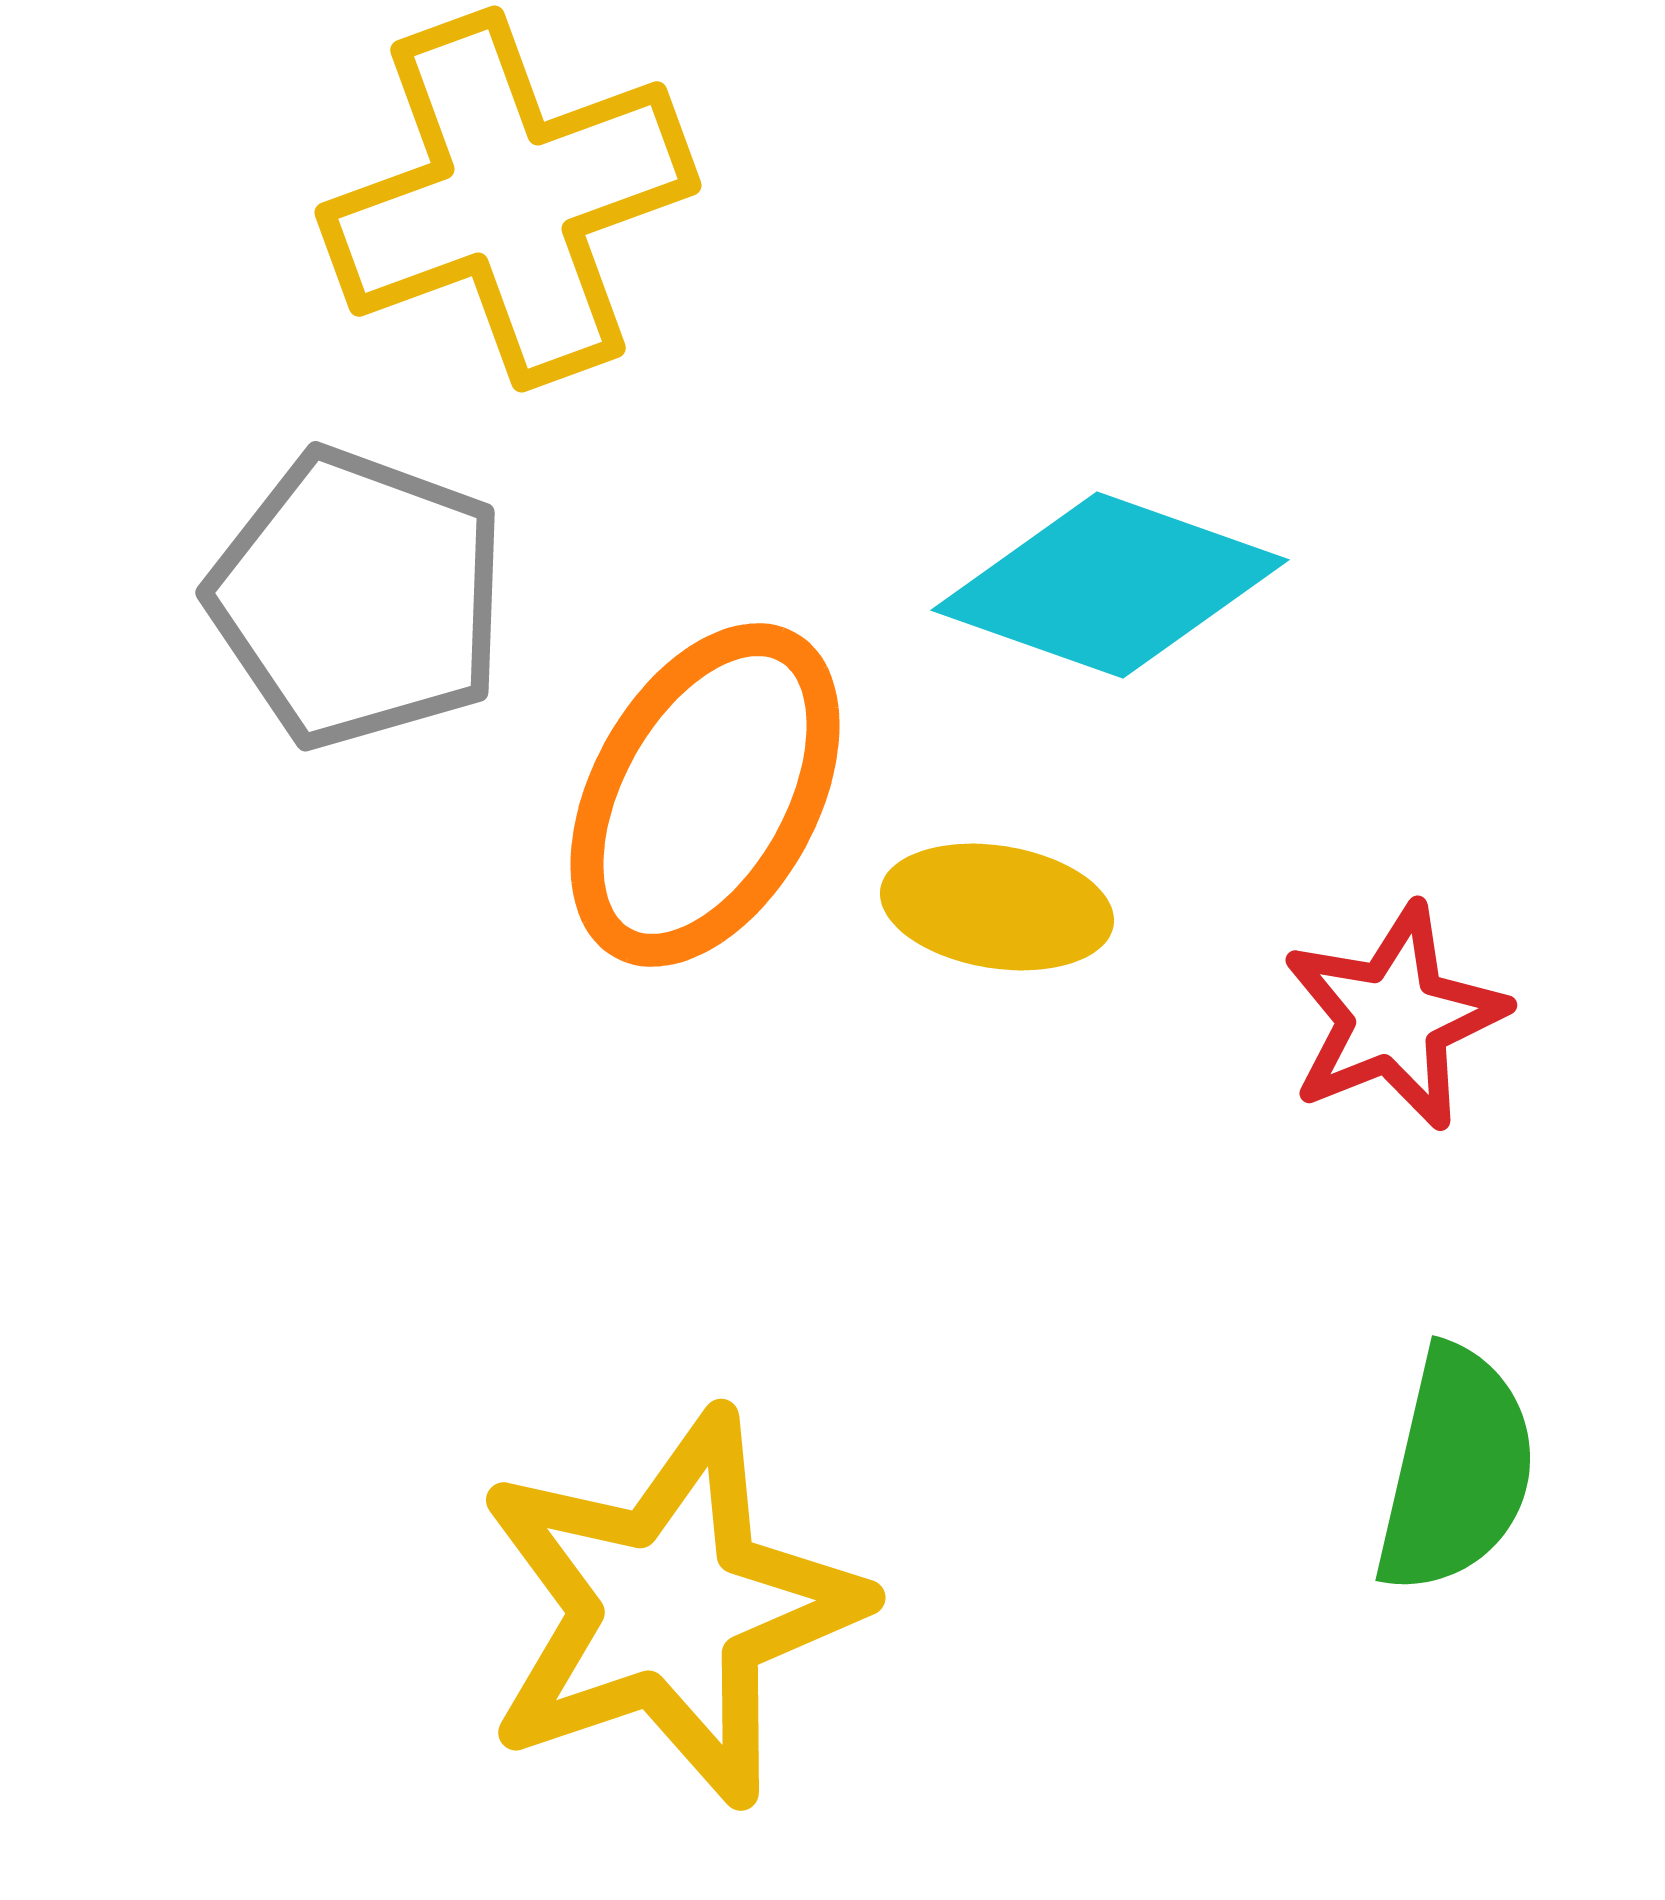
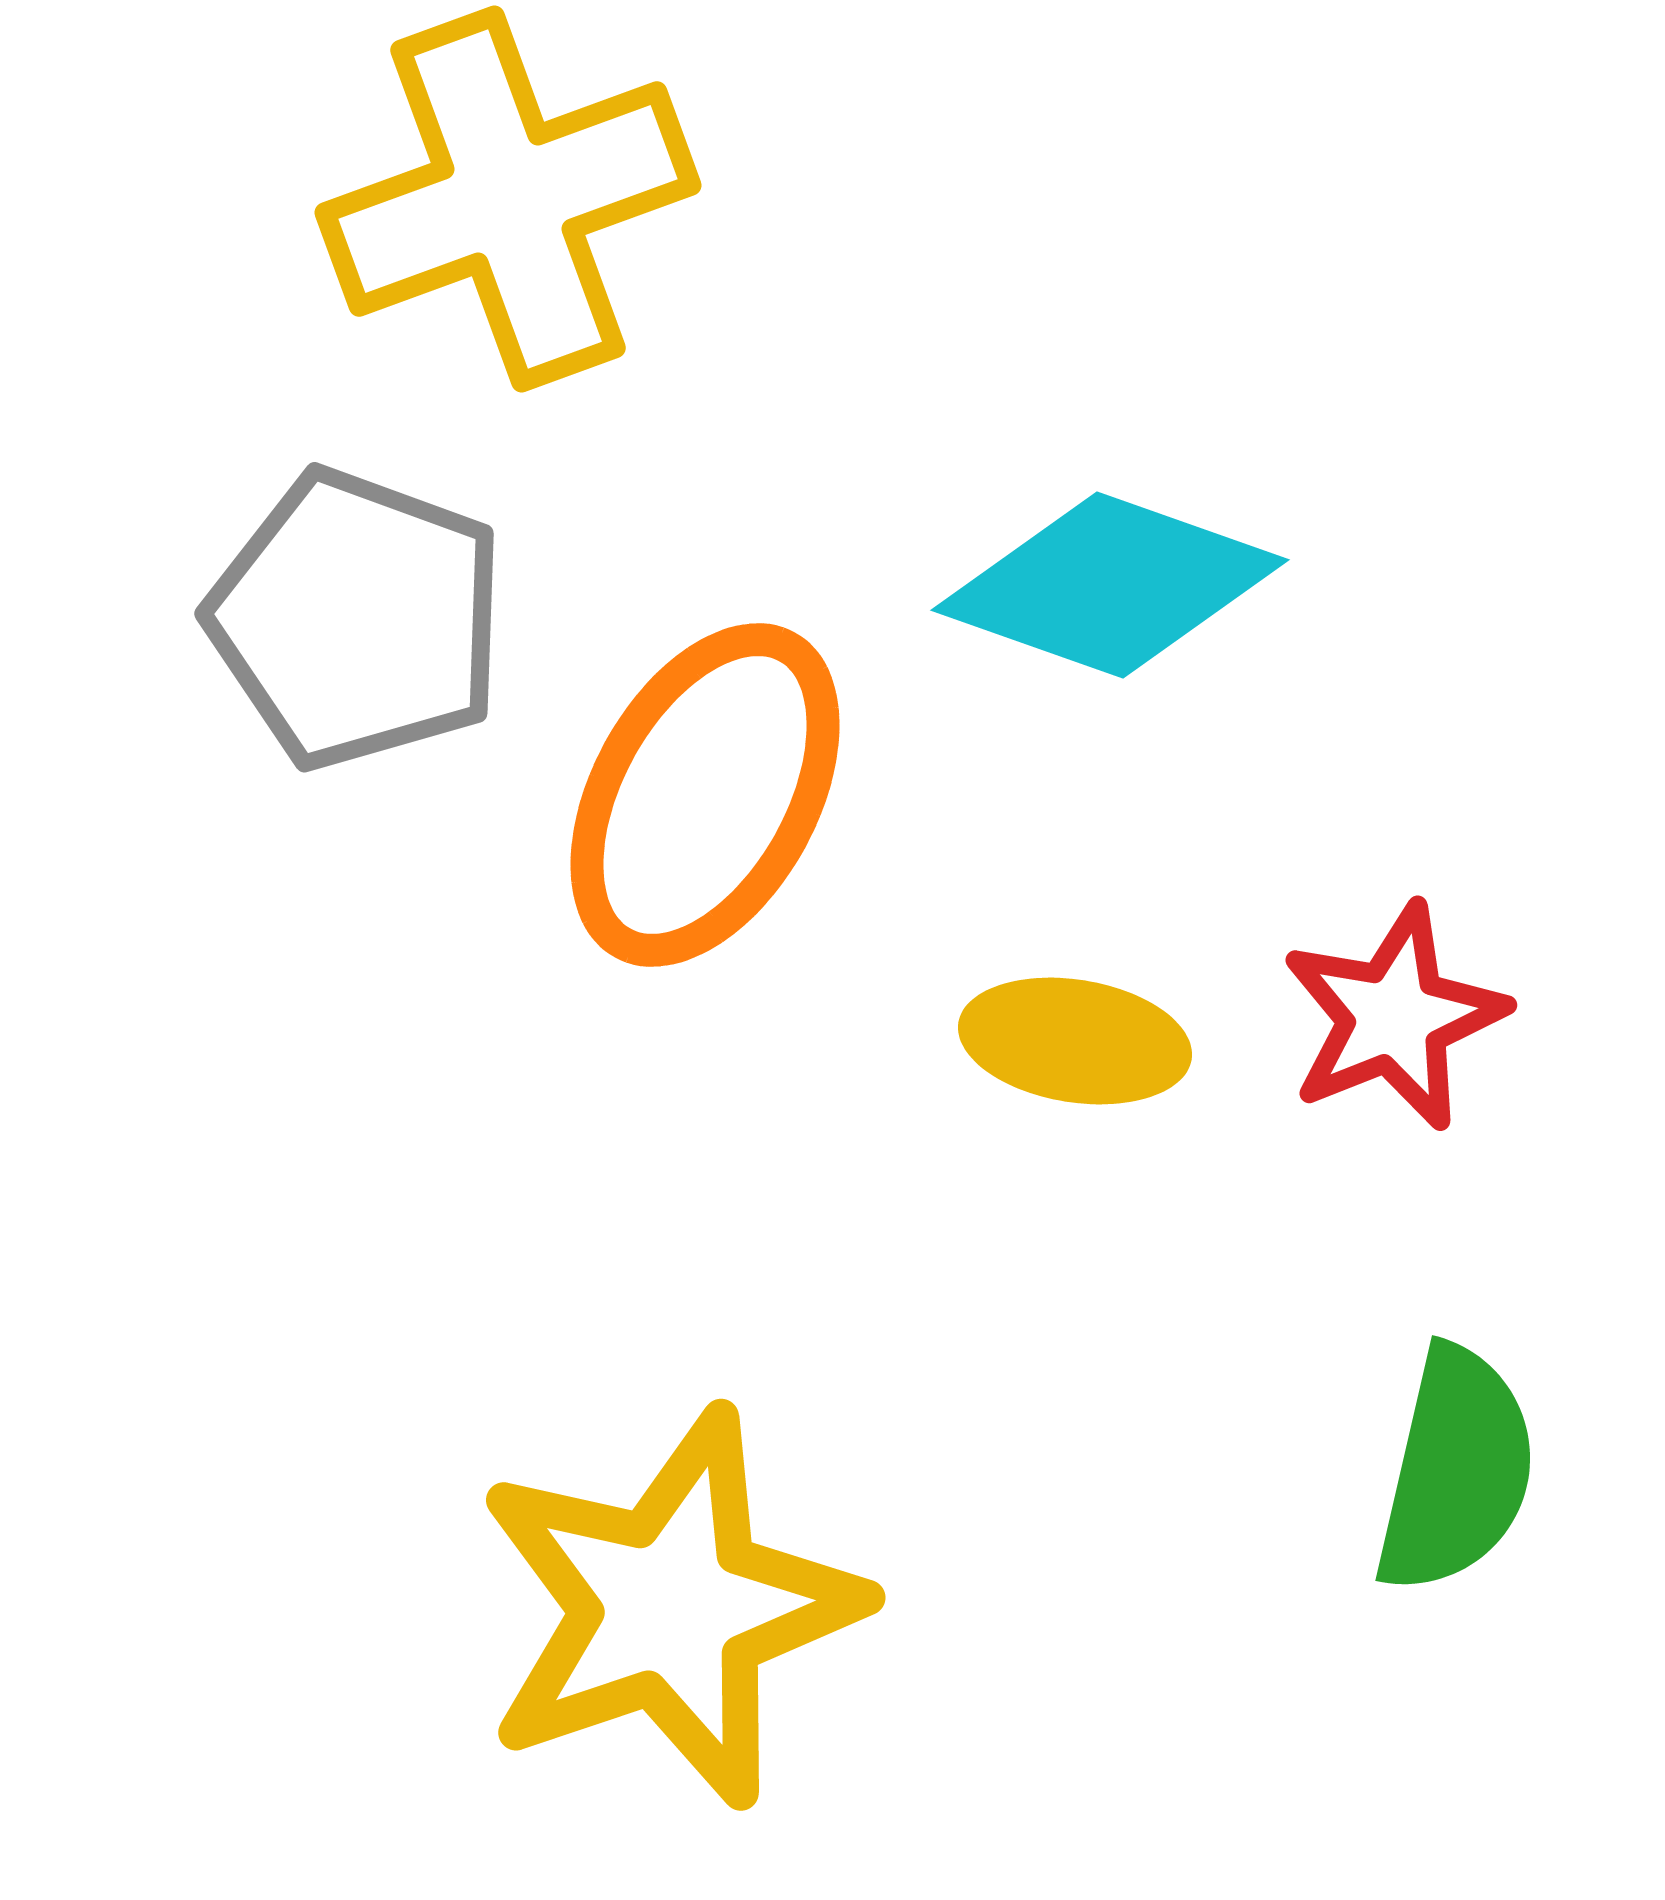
gray pentagon: moved 1 px left, 21 px down
yellow ellipse: moved 78 px right, 134 px down
